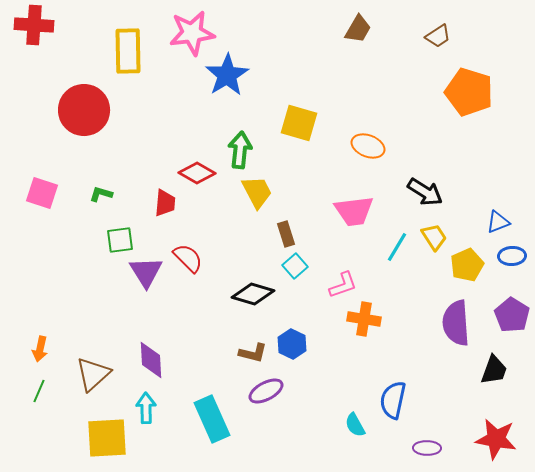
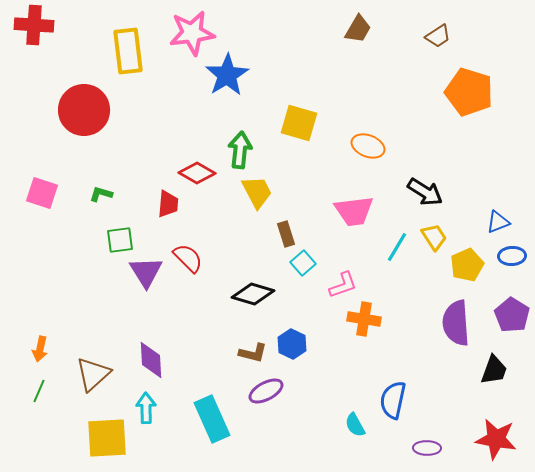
yellow rectangle at (128, 51): rotated 6 degrees counterclockwise
red trapezoid at (165, 203): moved 3 px right, 1 px down
cyan square at (295, 266): moved 8 px right, 3 px up
